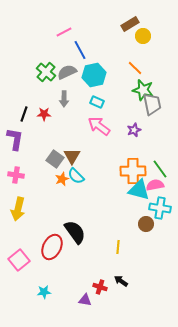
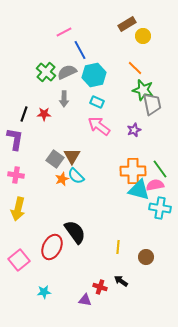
brown rectangle: moved 3 px left
brown circle: moved 33 px down
